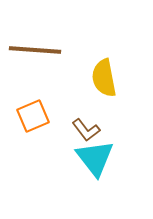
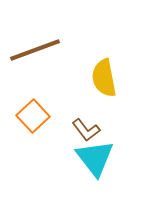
brown line: rotated 24 degrees counterclockwise
orange square: rotated 20 degrees counterclockwise
